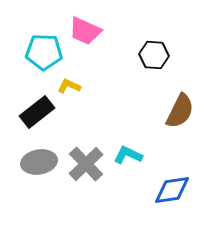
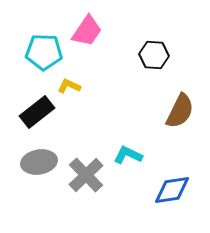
pink trapezoid: moved 2 px right; rotated 80 degrees counterclockwise
gray cross: moved 11 px down
